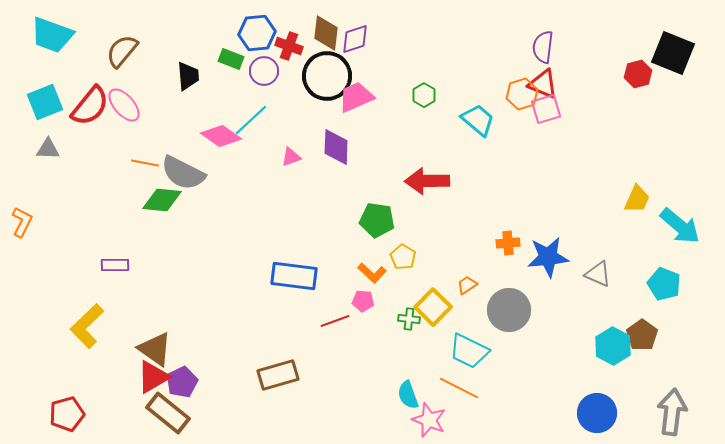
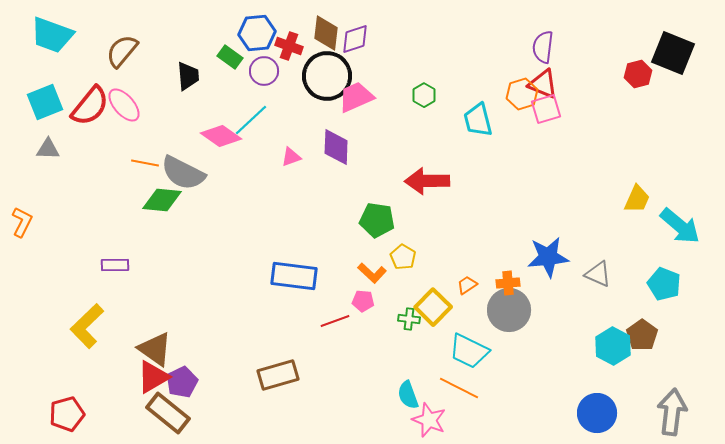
green rectangle at (231, 59): moved 1 px left, 2 px up; rotated 15 degrees clockwise
cyan trapezoid at (478, 120): rotated 144 degrees counterclockwise
orange cross at (508, 243): moved 40 px down
